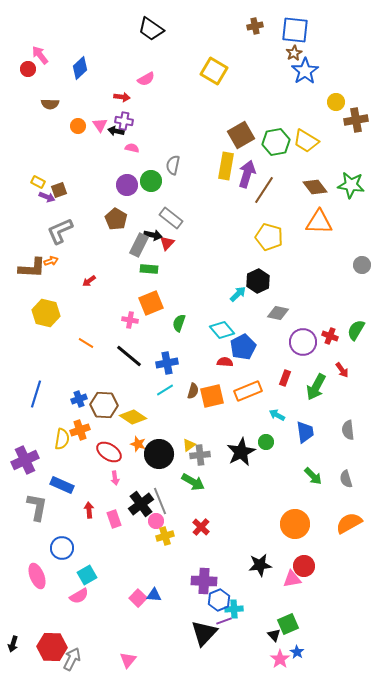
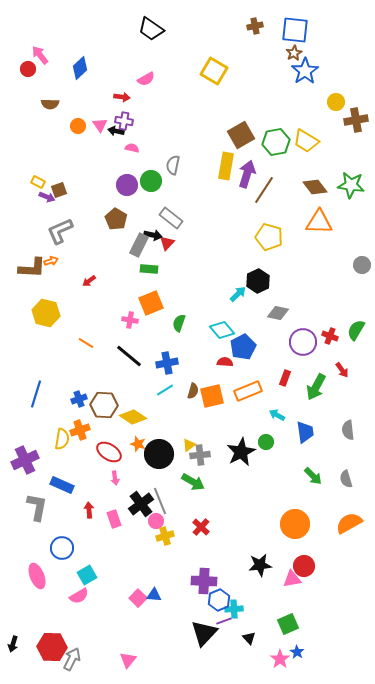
black triangle at (274, 635): moved 25 px left, 3 px down
